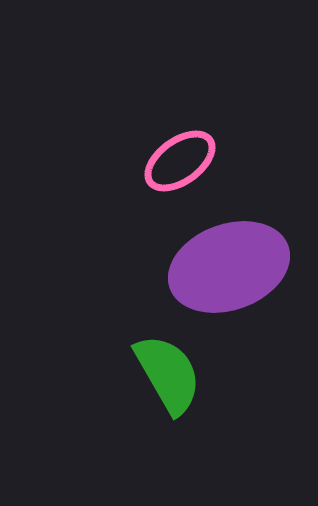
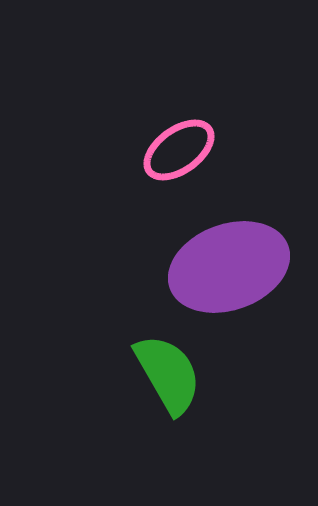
pink ellipse: moved 1 px left, 11 px up
